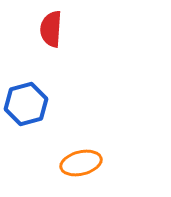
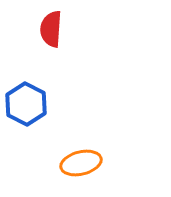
blue hexagon: rotated 18 degrees counterclockwise
